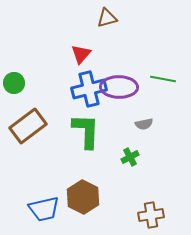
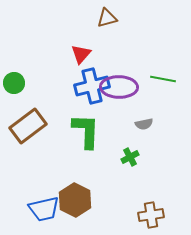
blue cross: moved 3 px right, 3 px up
brown hexagon: moved 8 px left, 3 px down
